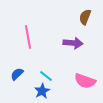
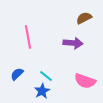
brown semicircle: moved 1 px left, 1 px down; rotated 42 degrees clockwise
